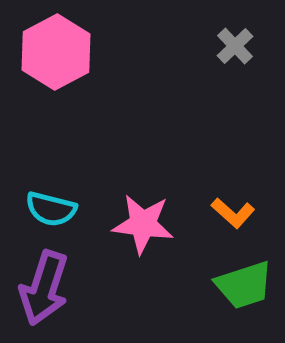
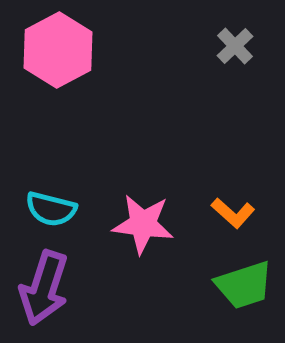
pink hexagon: moved 2 px right, 2 px up
